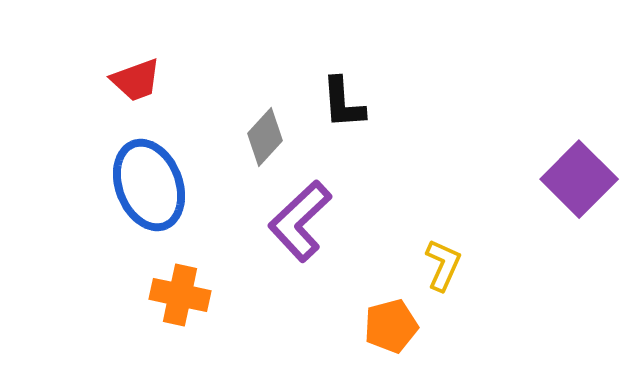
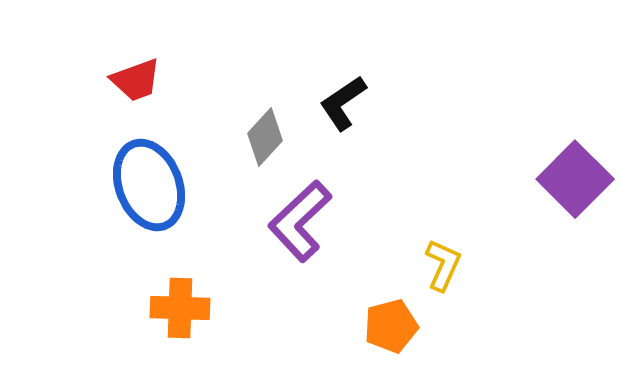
black L-shape: rotated 60 degrees clockwise
purple square: moved 4 px left
orange cross: moved 13 px down; rotated 10 degrees counterclockwise
